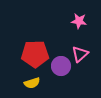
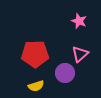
pink star: rotated 14 degrees clockwise
purple circle: moved 4 px right, 7 px down
yellow semicircle: moved 4 px right, 3 px down
